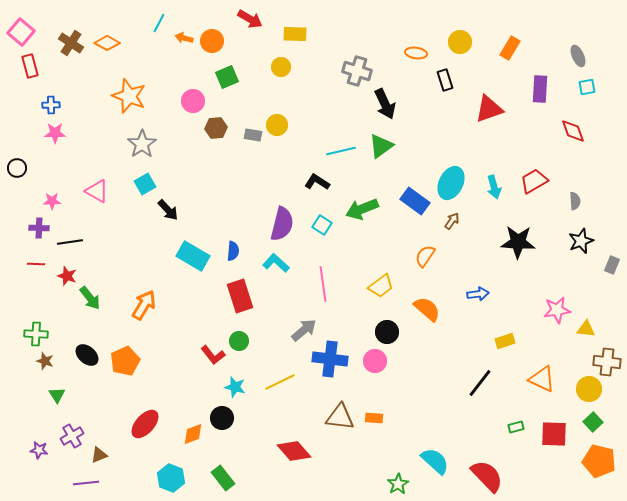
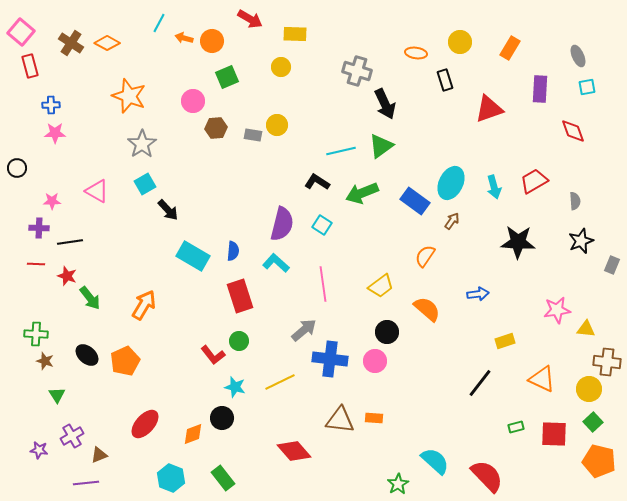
green arrow at (362, 209): moved 16 px up
brown triangle at (340, 417): moved 3 px down
